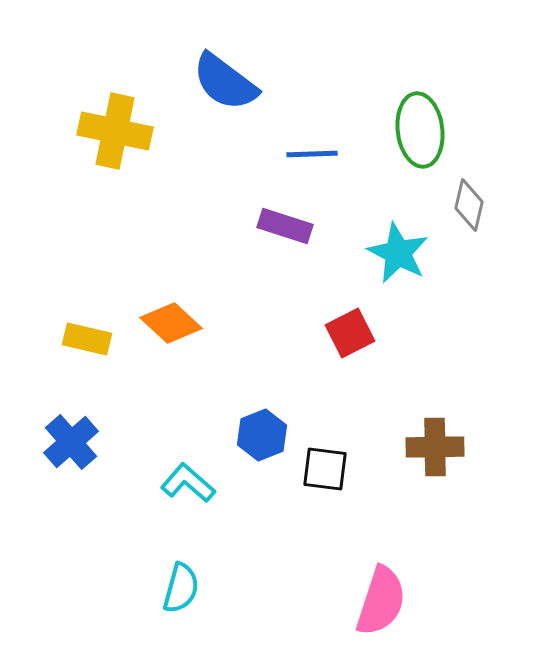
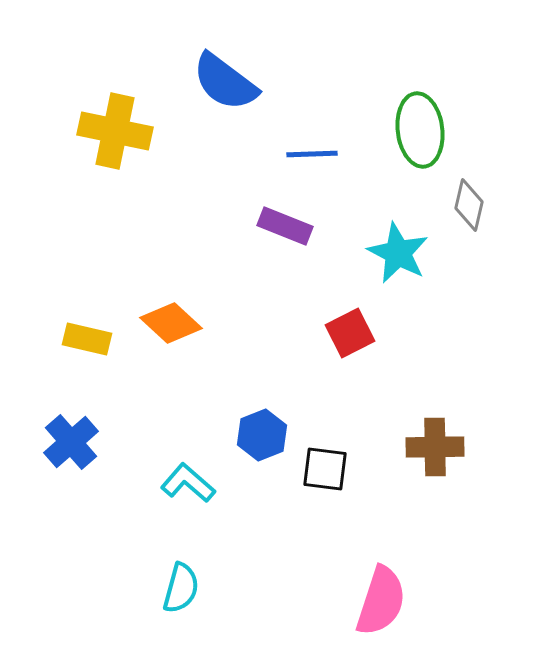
purple rectangle: rotated 4 degrees clockwise
